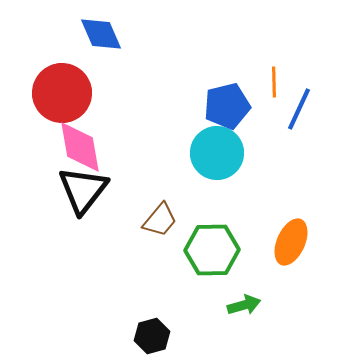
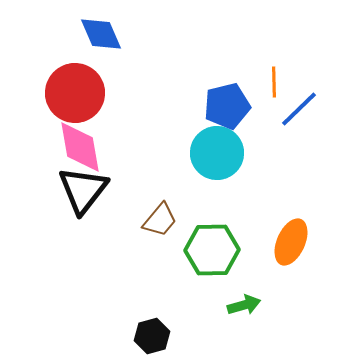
red circle: moved 13 px right
blue line: rotated 21 degrees clockwise
